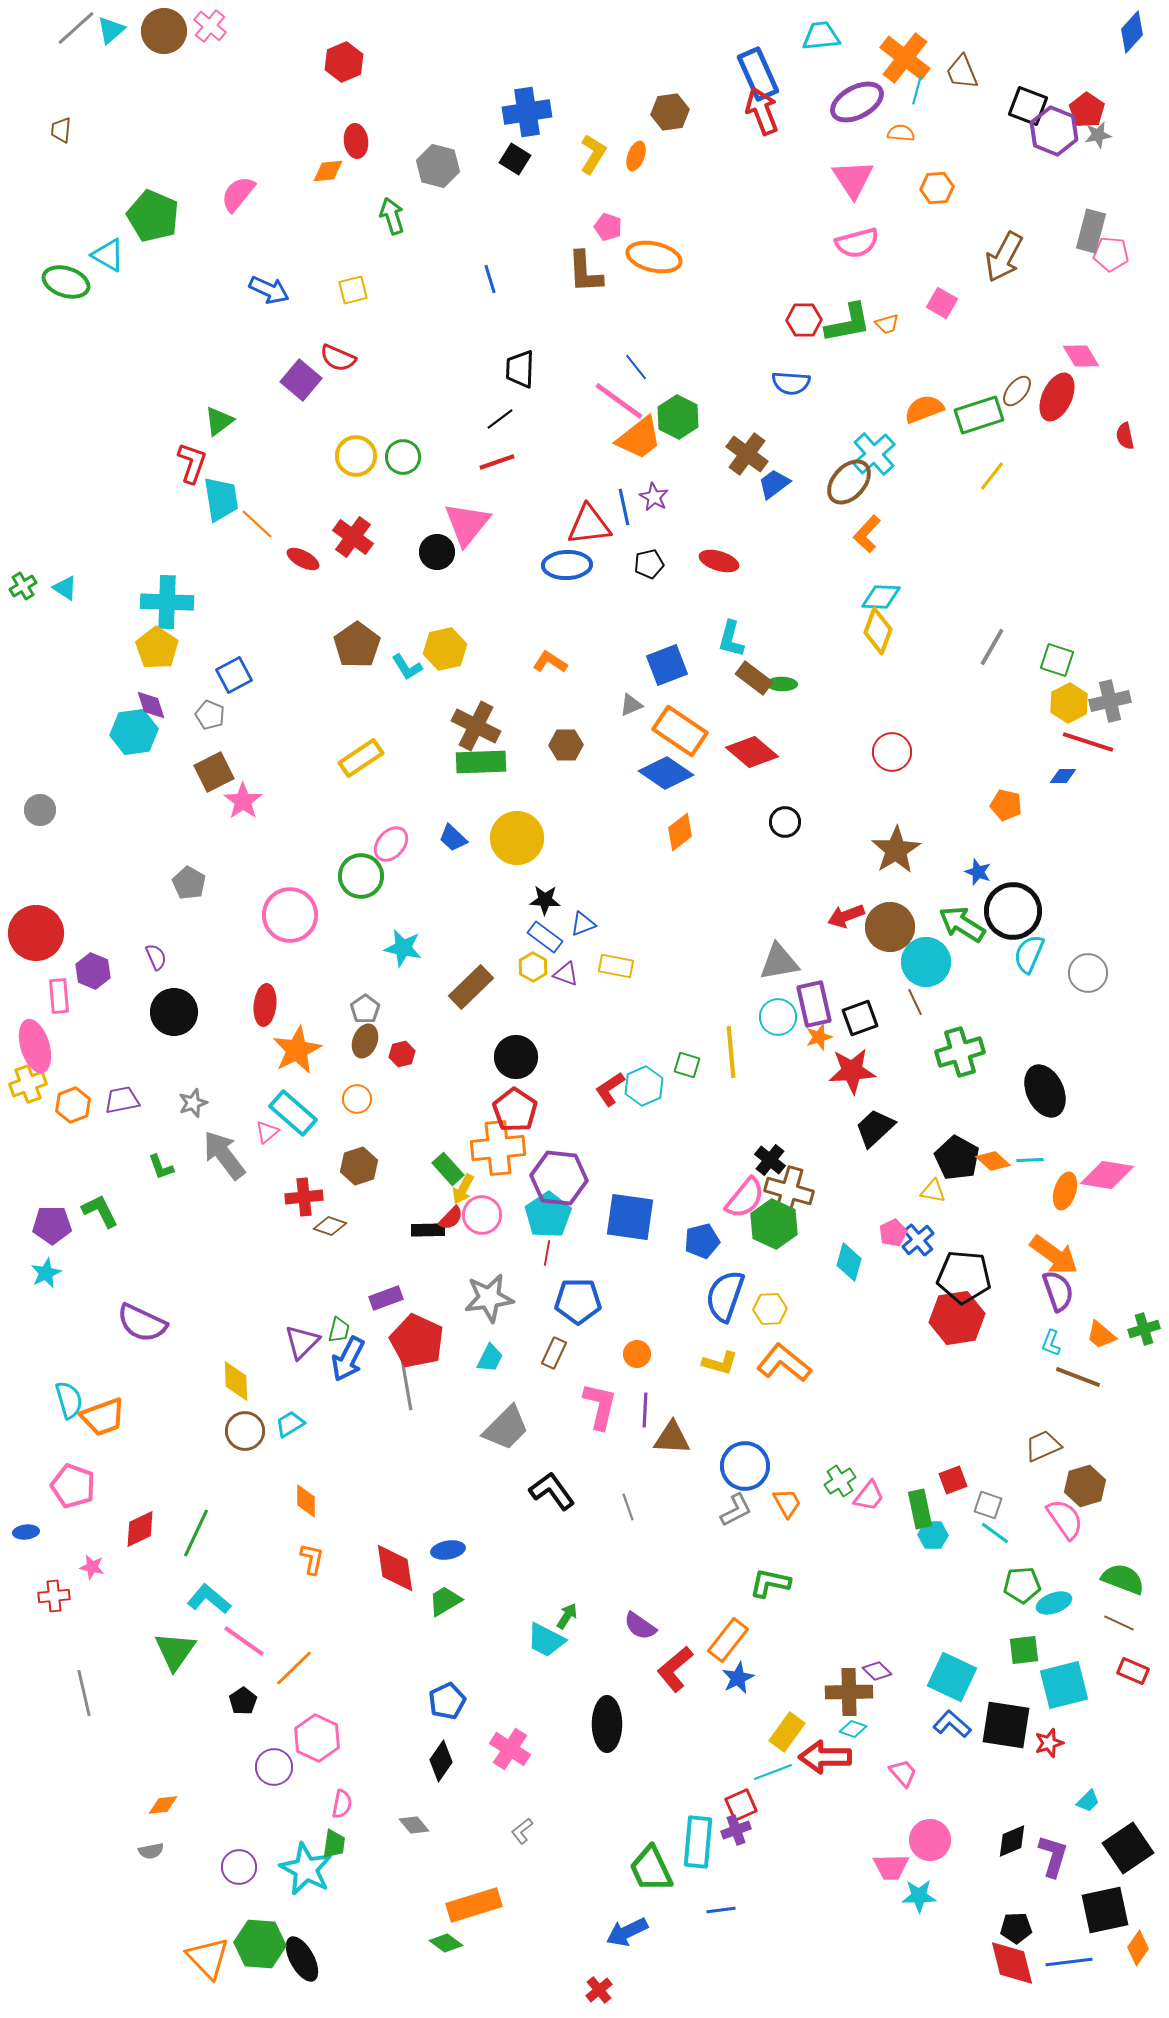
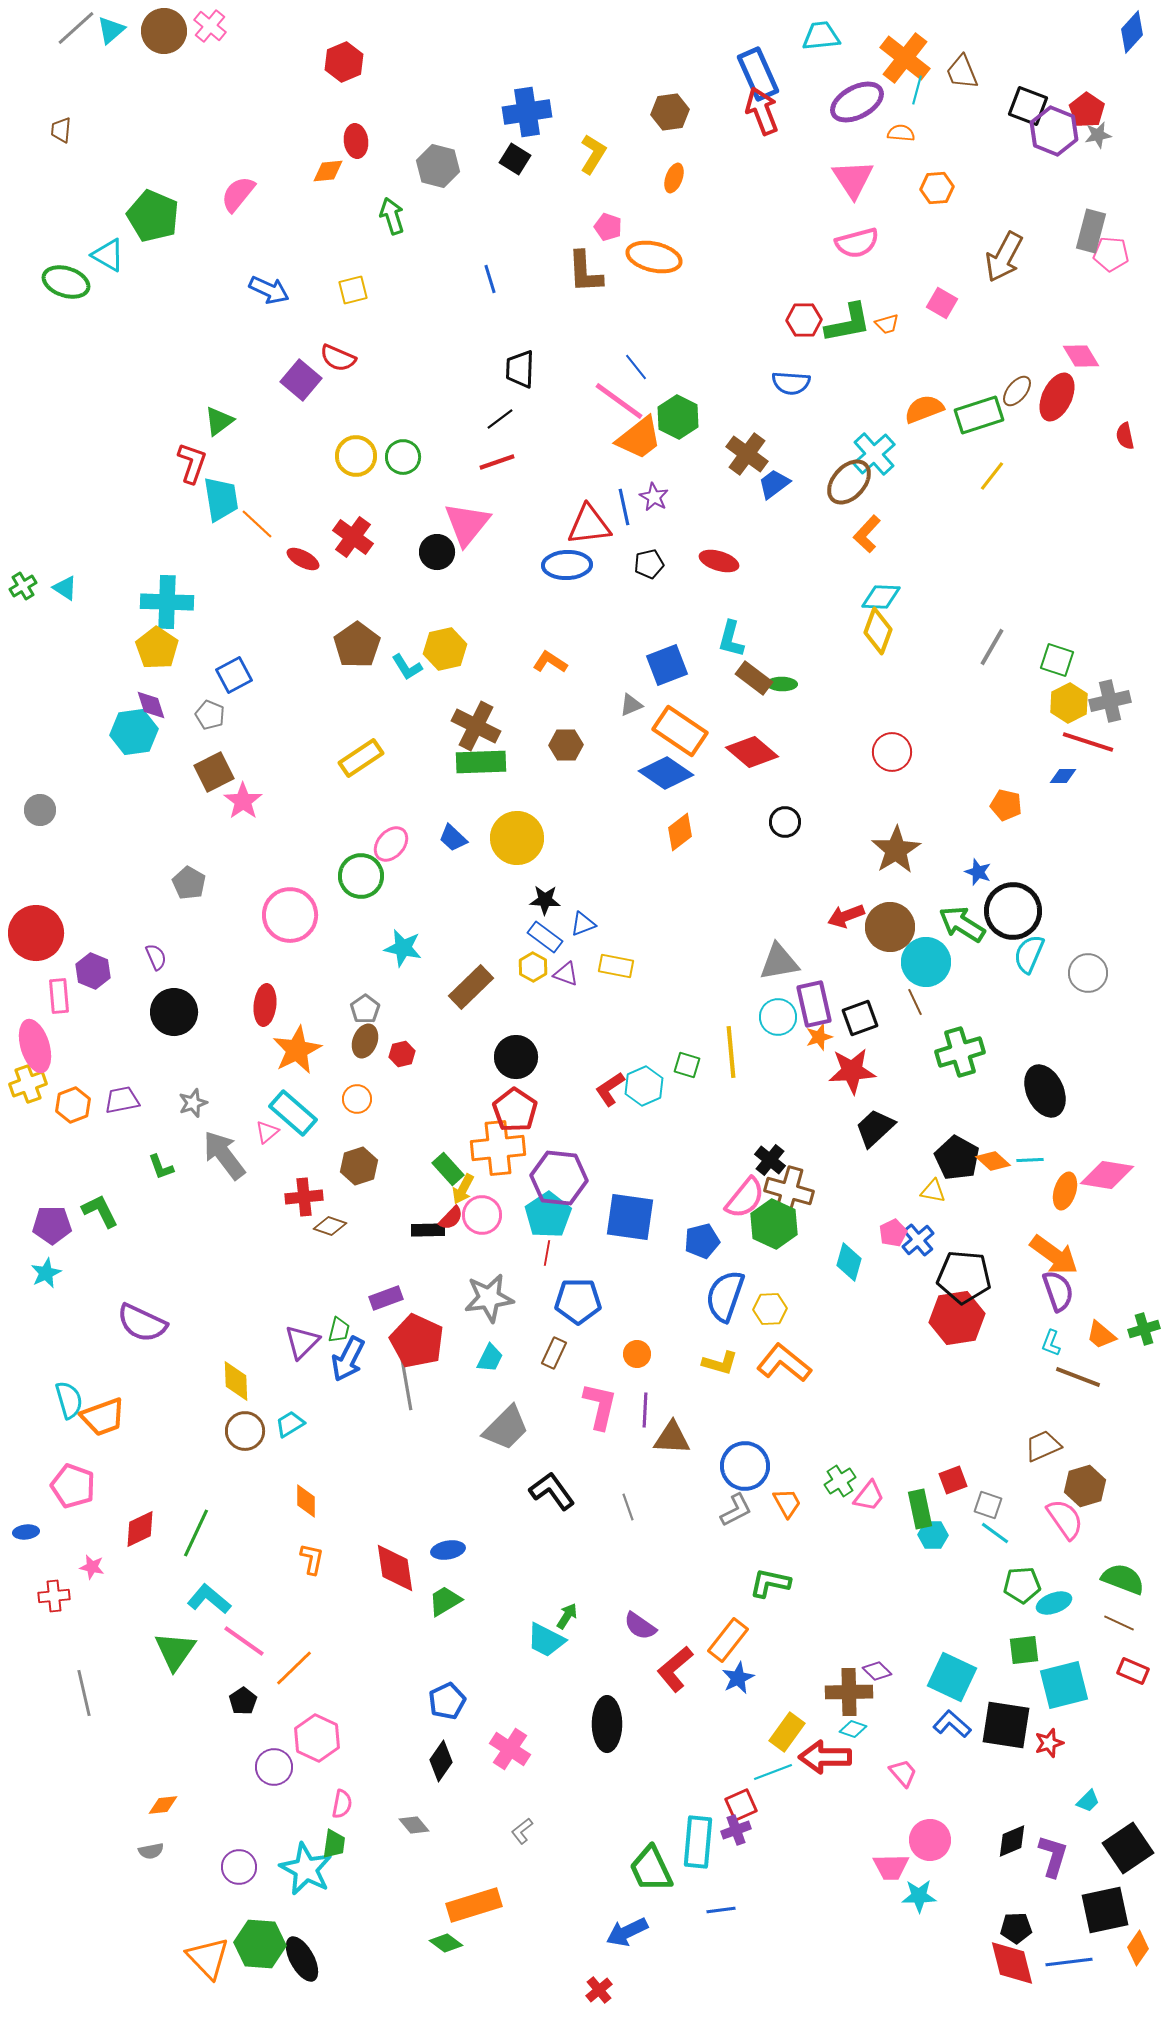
orange ellipse at (636, 156): moved 38 px right, 22 px down
